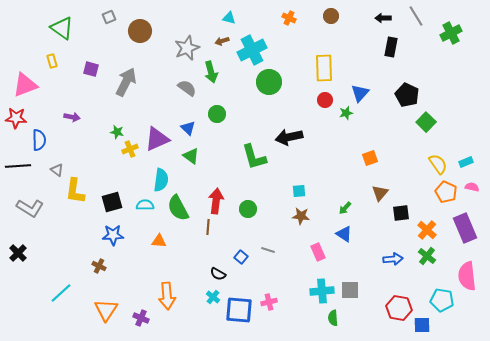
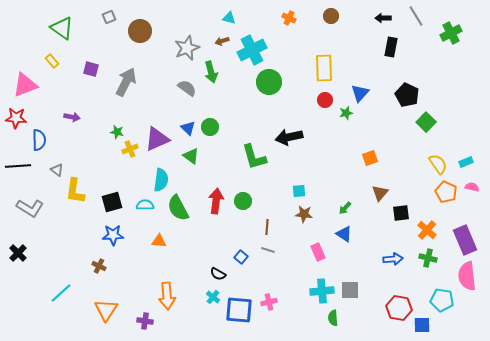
yellow rectangle at (52, 61): rotated 24 degrees counterclockwise
green circle at (217, 114): moved 7 px left, 13 px down
green circle at (248, 209): moved 5 px left, 8 px up
brown star at (301, 216): moved 3 px right, 2 px up
brown line at (208, 227): moved 59 px right
purple rectangle at (465, 228): moved 12 px down
green cross at (427, 256): moved 1 px right, 2 px down; rotated 24 degrees counterclockwise
purple cross at (141, 318): moved 4 px right, 3 px down; rotated 14 degrees counterclockwise
